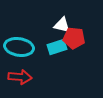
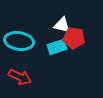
cyan ellipse: moved 6 px up
red arrow: rotated 20 degrees clockwise
